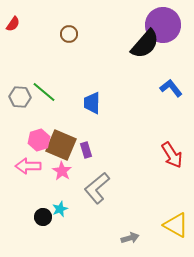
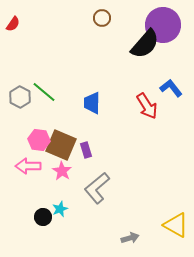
brown circle: moved 33 px right, 16 px up
gray hexagon: rotated 25 degrees clockwise
pink hexagon: rotated 25 degrees clockwise
red arrow: moved 25 px left, 49 px up
